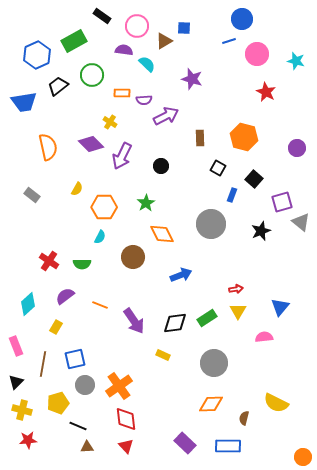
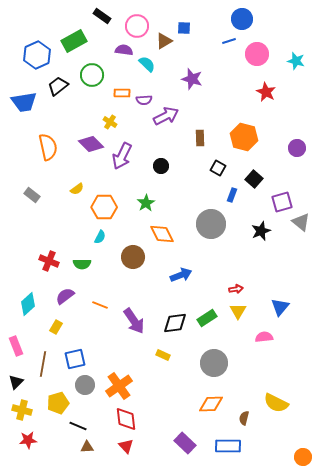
yellow semicircle at (77, 189): rotated 24 degrees clockwise
red cross at (49, 261): rotated 12 degrees counterclockwise
